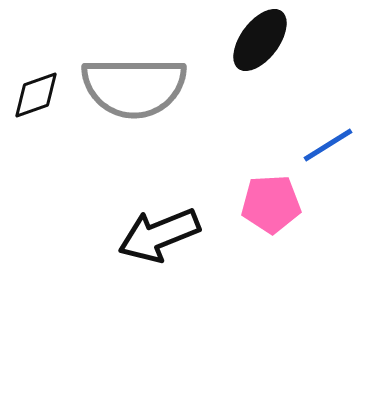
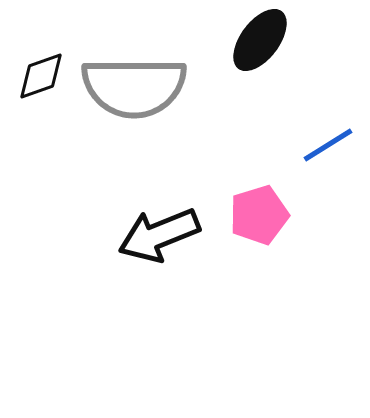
black diamond: moved 5 px right, 19 px up
pink pentagon: moved 12 px left, 11 px down; rotated 14 degrees counterclockwise
